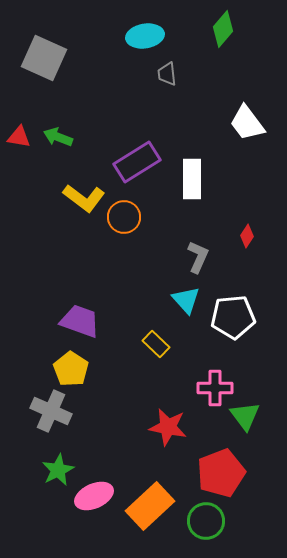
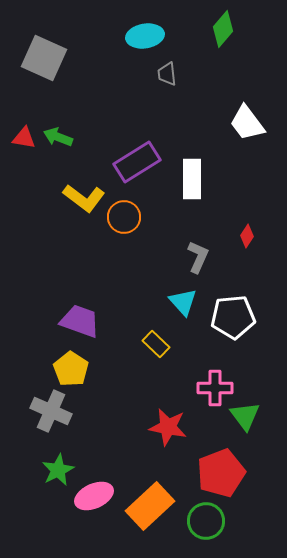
red triangle: moved 5 px right, 1 px down
cyan triangle: moved 3 px left, 2 px down
